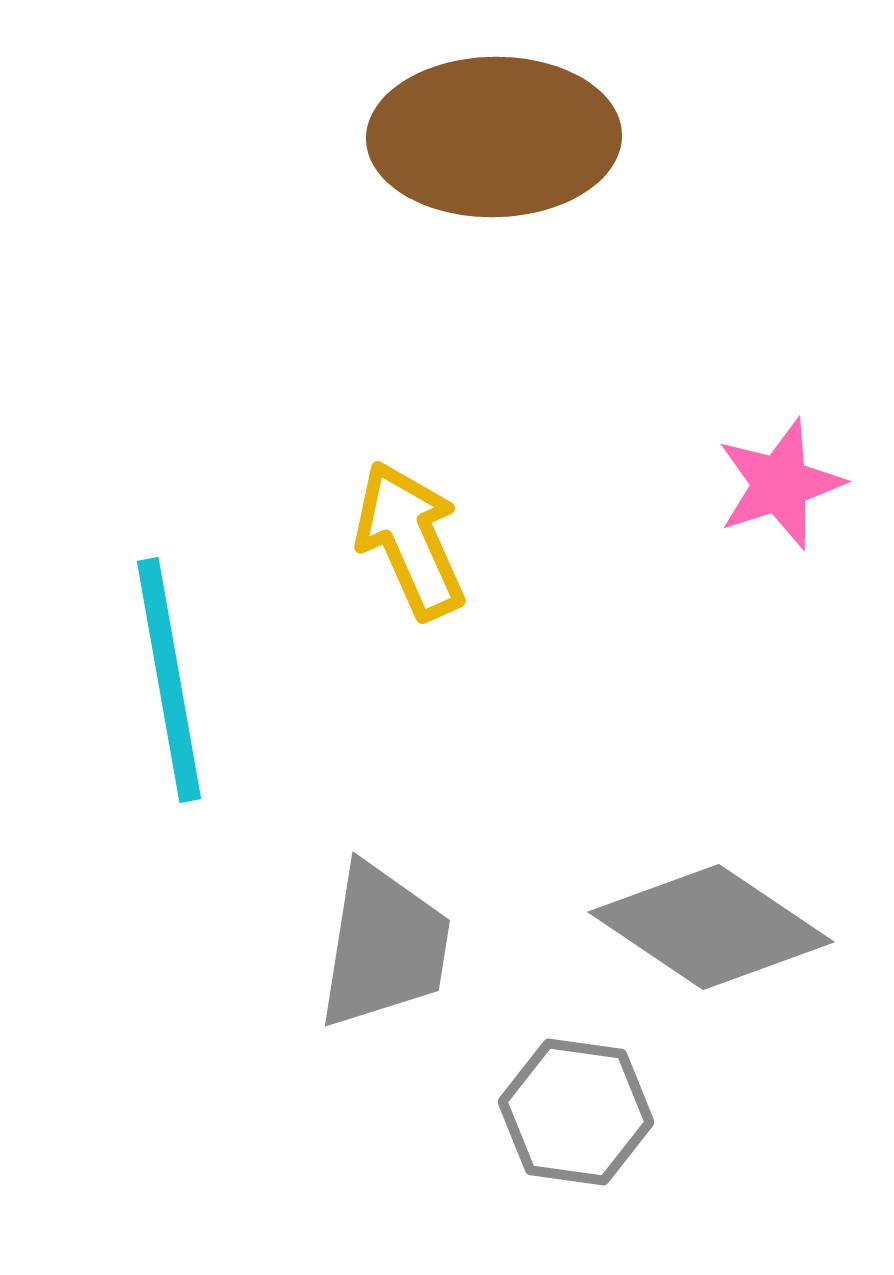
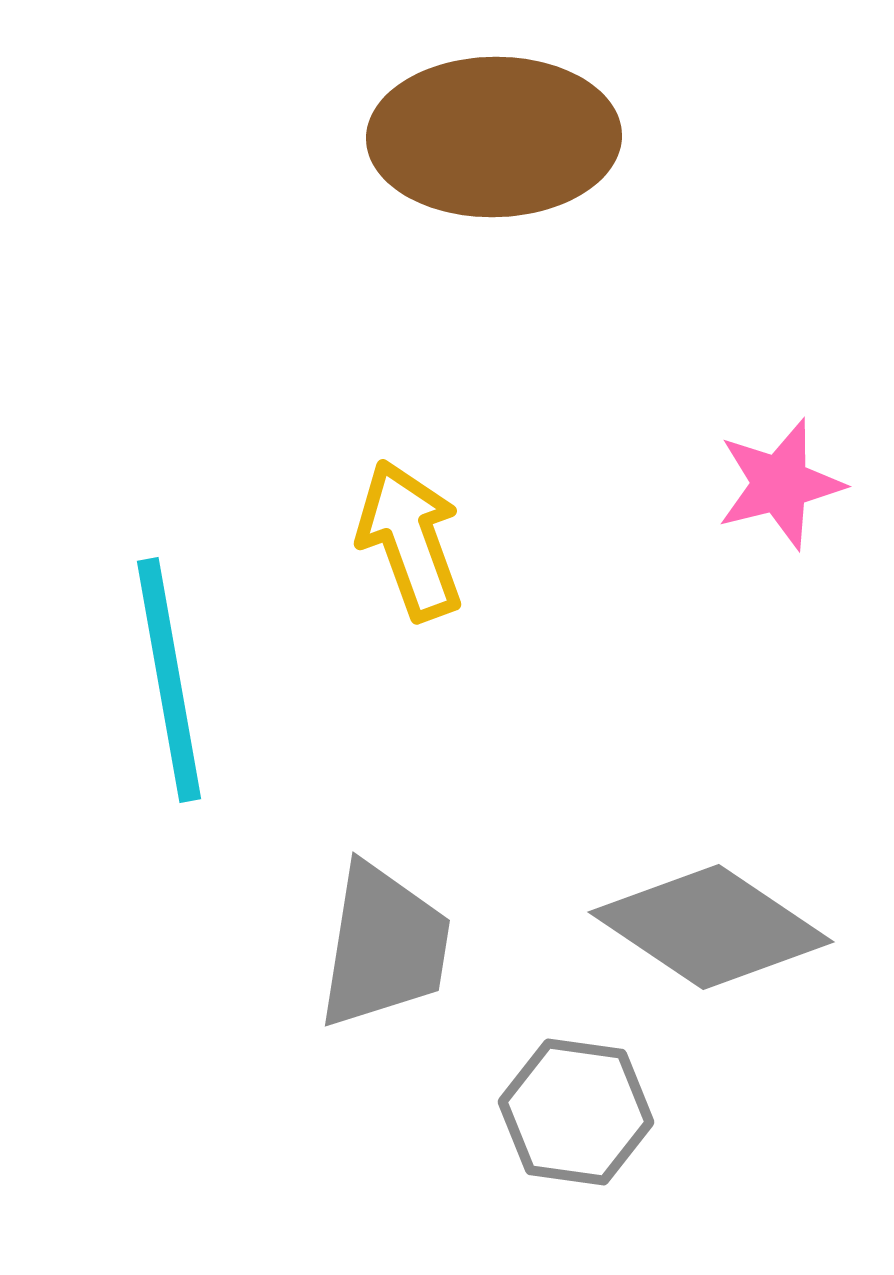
pink star: rotated 4 degrees clockwise
yellow arrow: rotated 4 degrees clockwise
